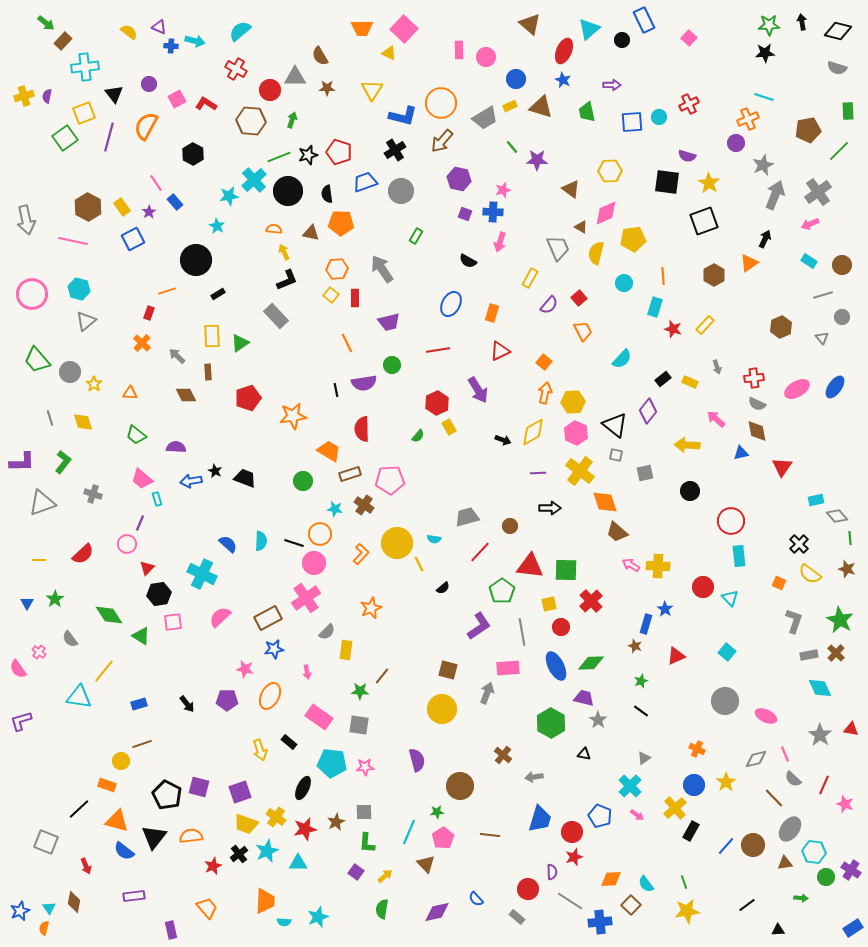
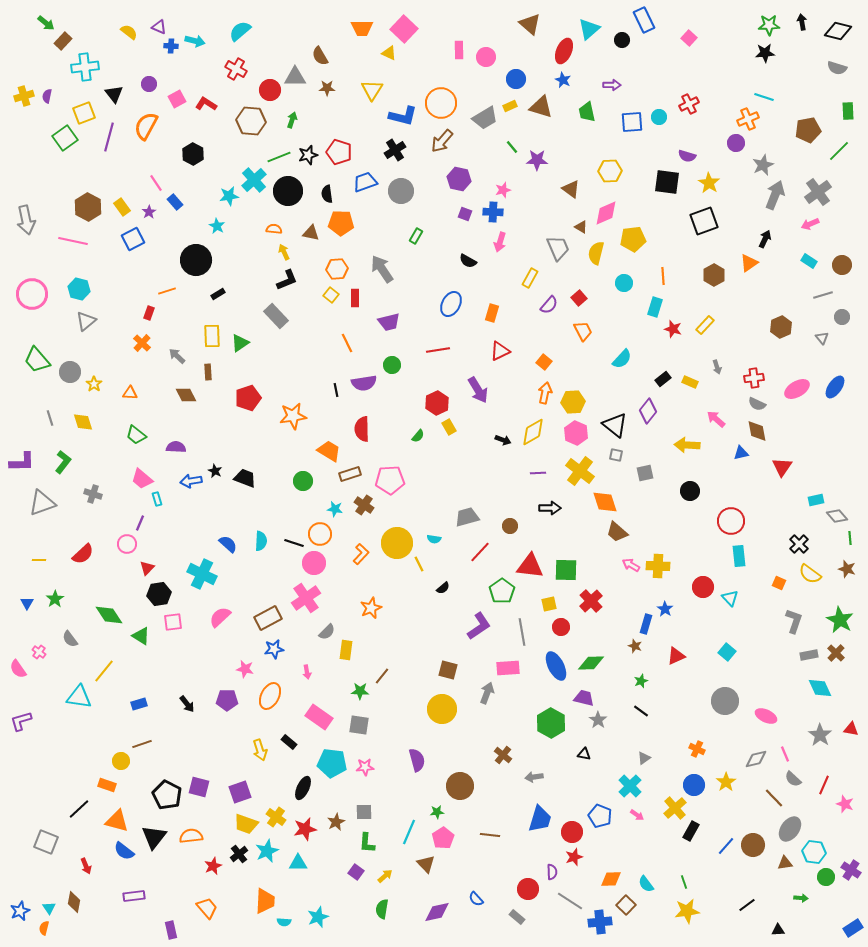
brown square at (631, 905): moved 5 px left
